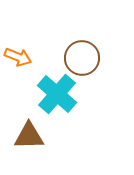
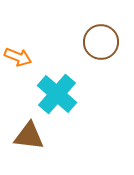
brown circle: moved 19 px right, 16 px up
brown triangle: rotated 8 degrees clockwise
